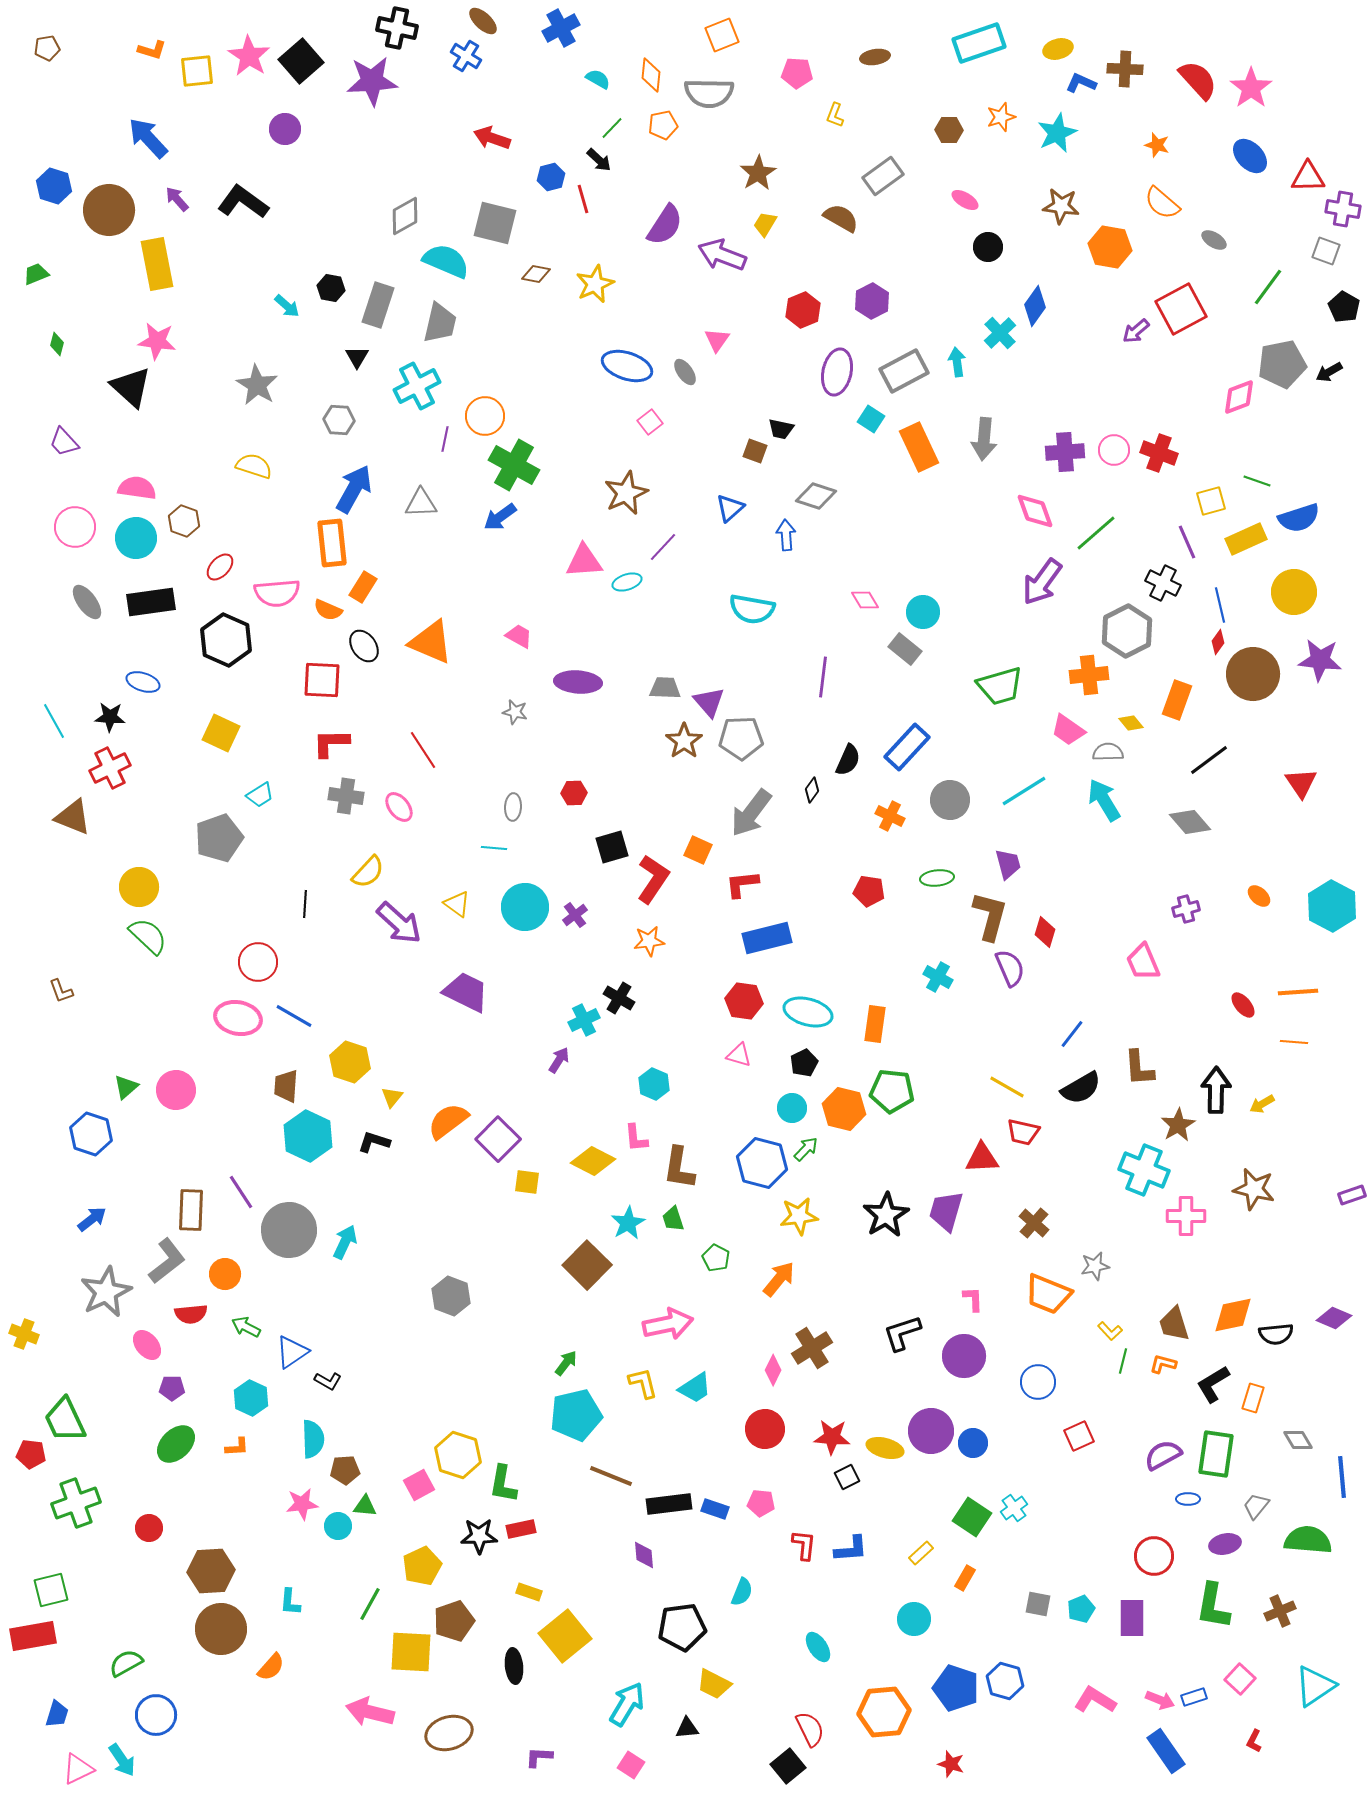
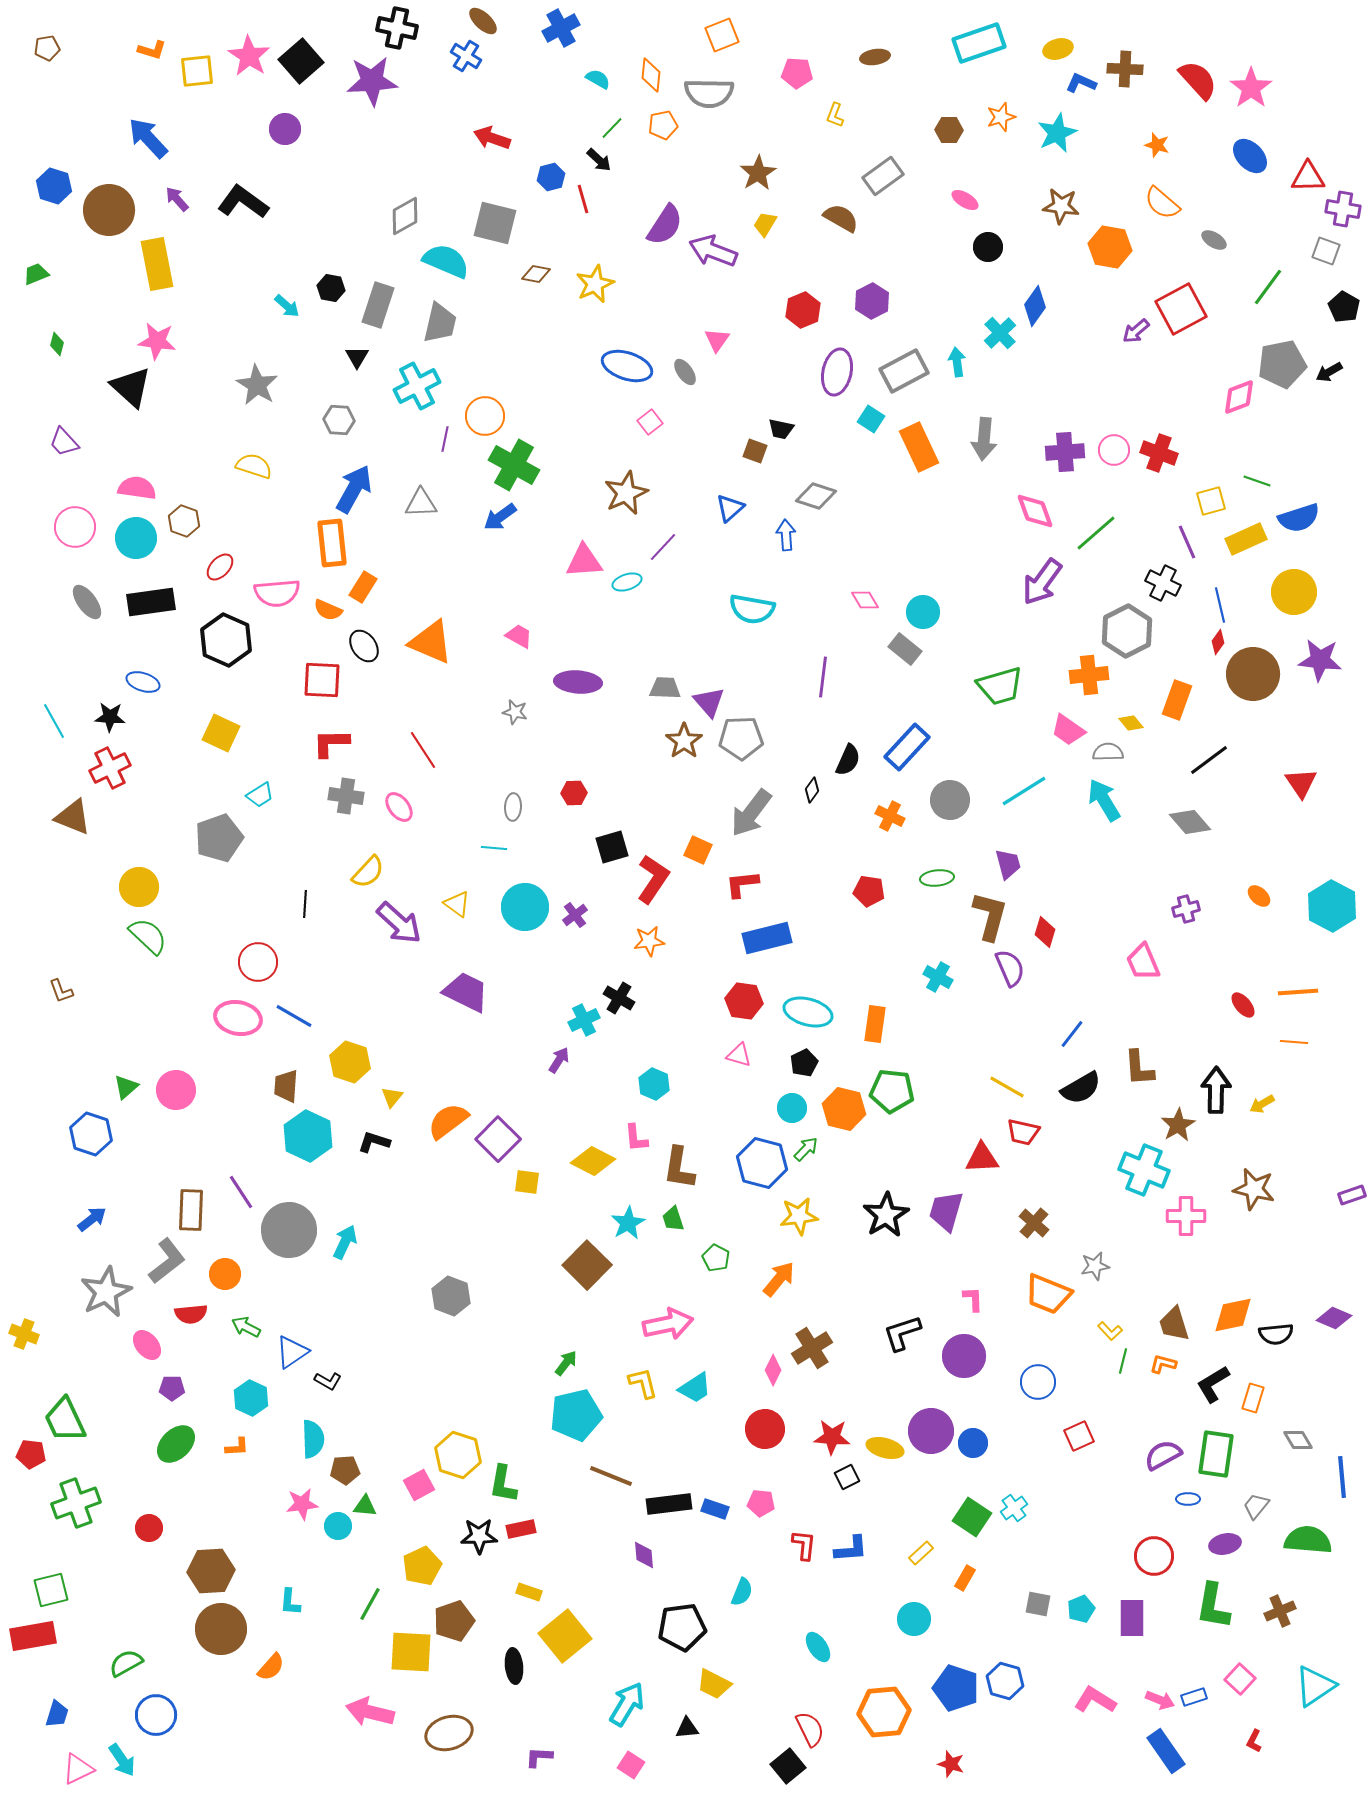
purple arrow at (722, 255): moved 9 px left, 4 px up
